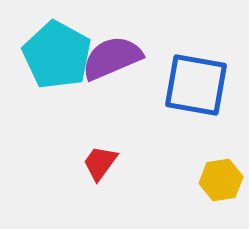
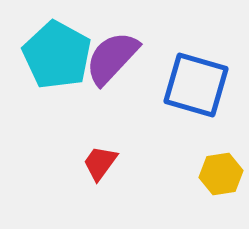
purple semicircle: rotated 24 degrees counterclockwise
blue square: rotated 6 degrees clockwise
yellow hexagon: moved 6 px up
